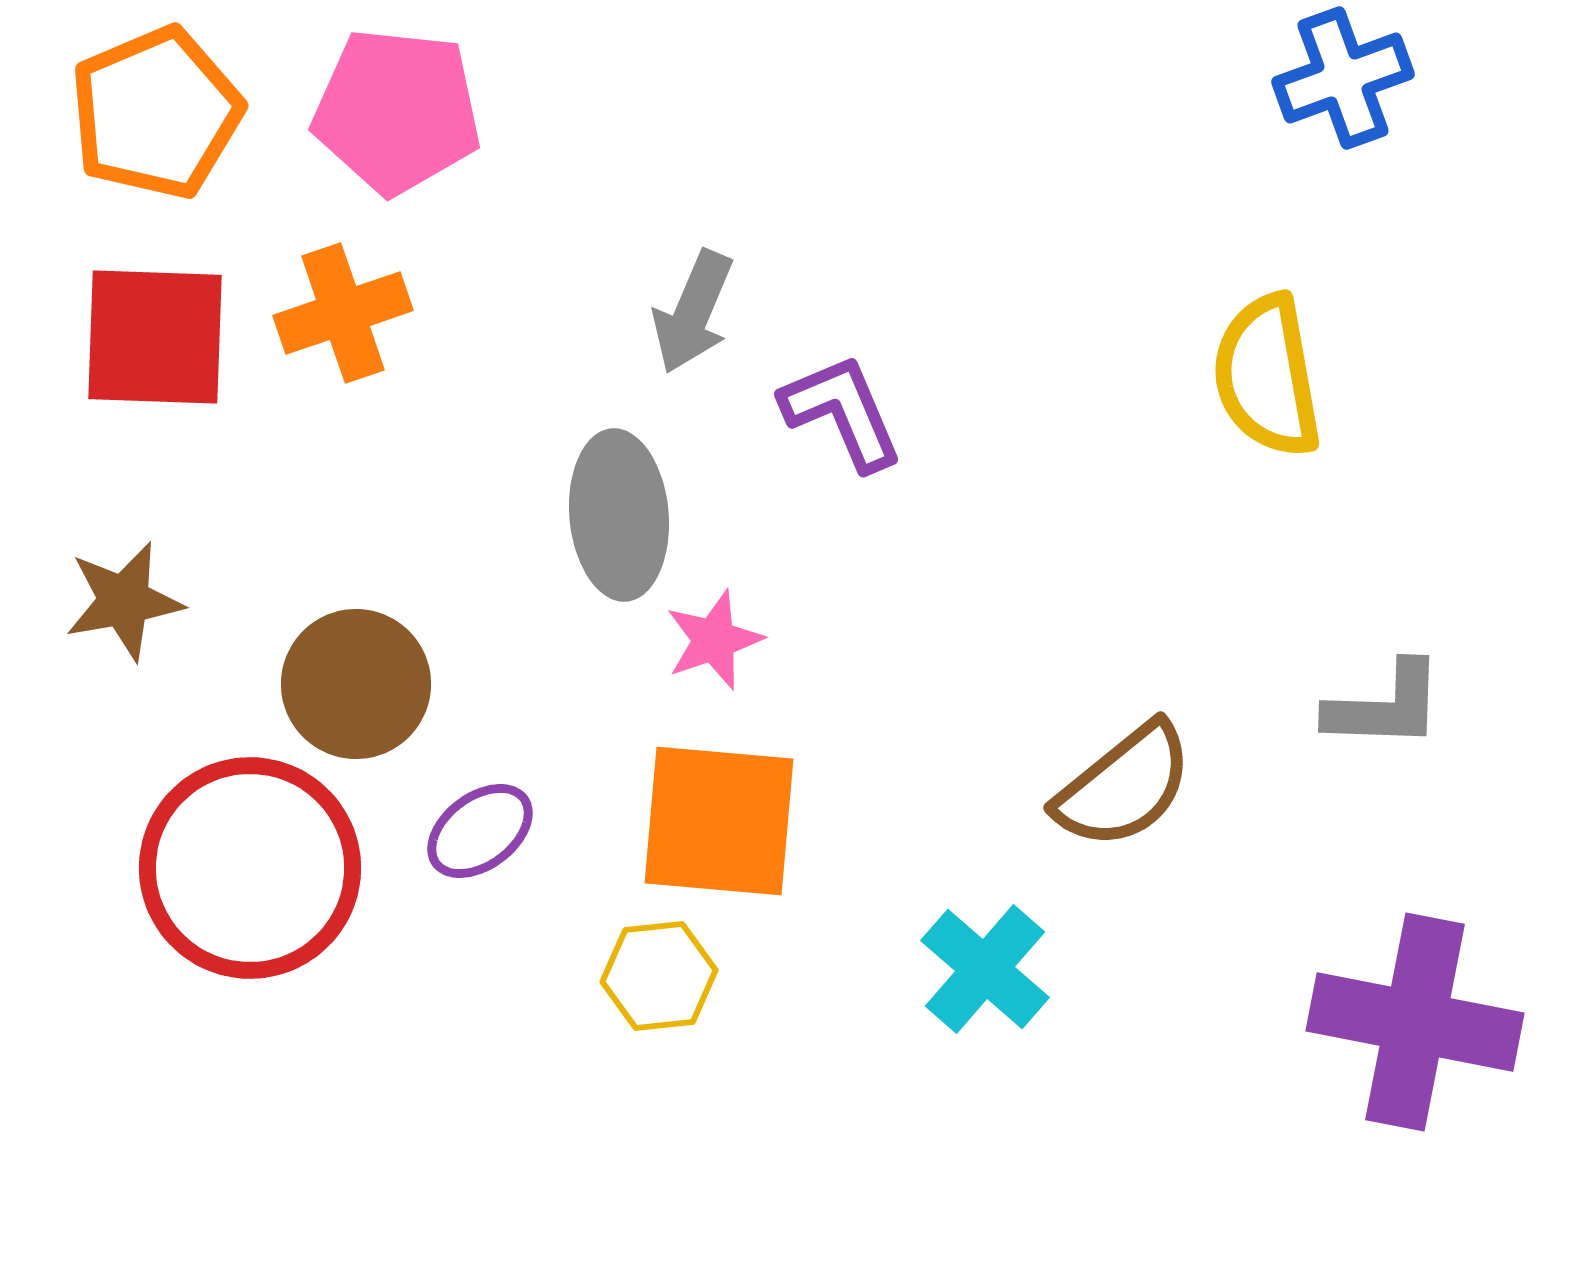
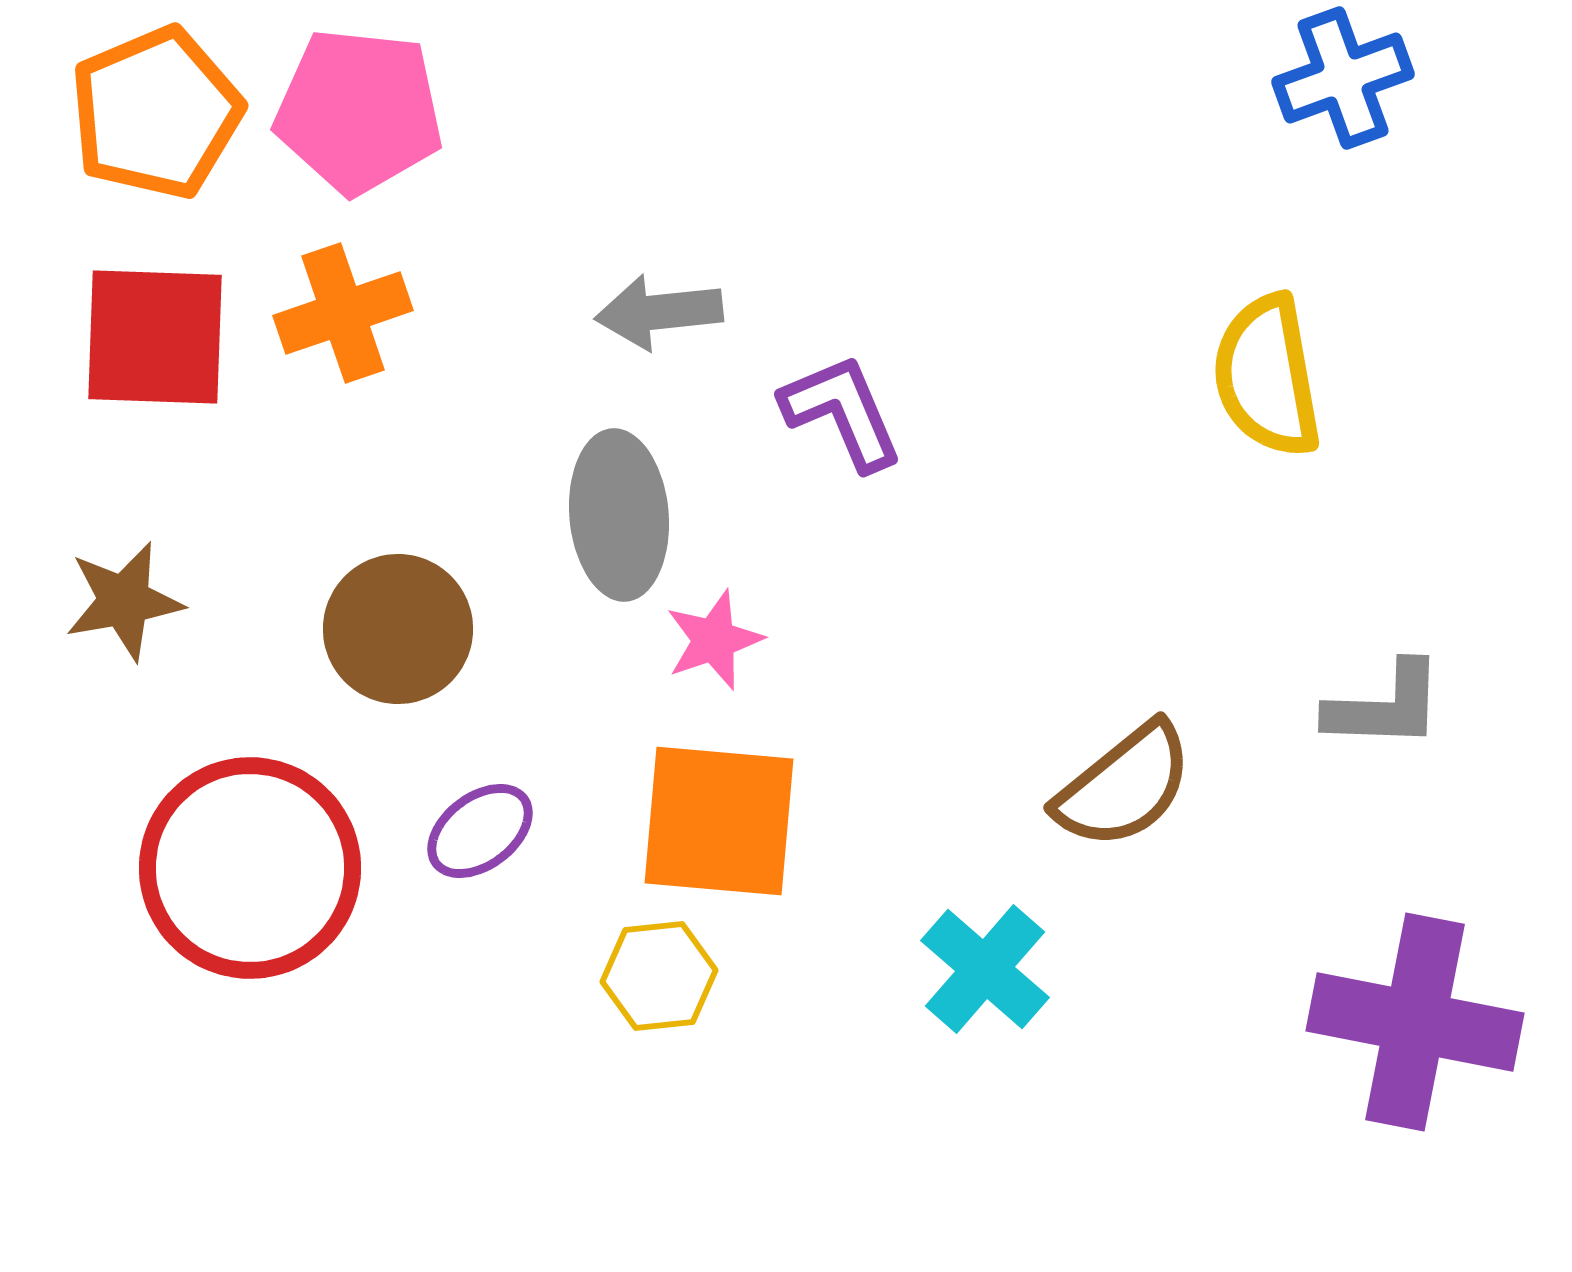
pink pentagon: moved 38 px left
gray arrow: moved 34 px left; rotated 61 degrees clockwise
brown circle: moved 42 px right, 55 px up
